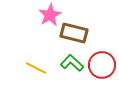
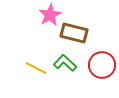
green L-shape: moved 7 px left
